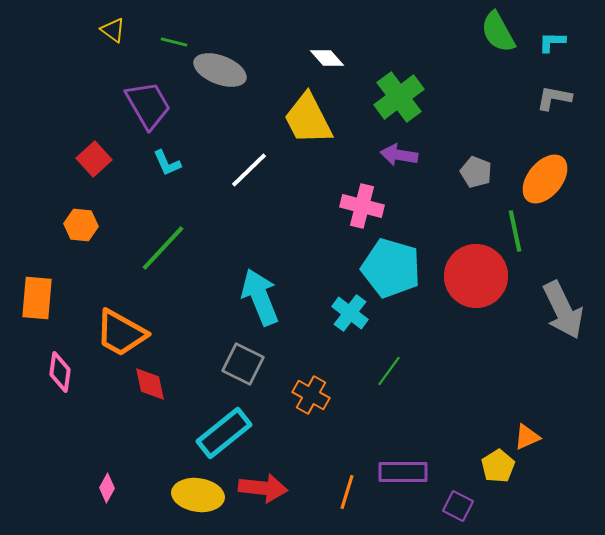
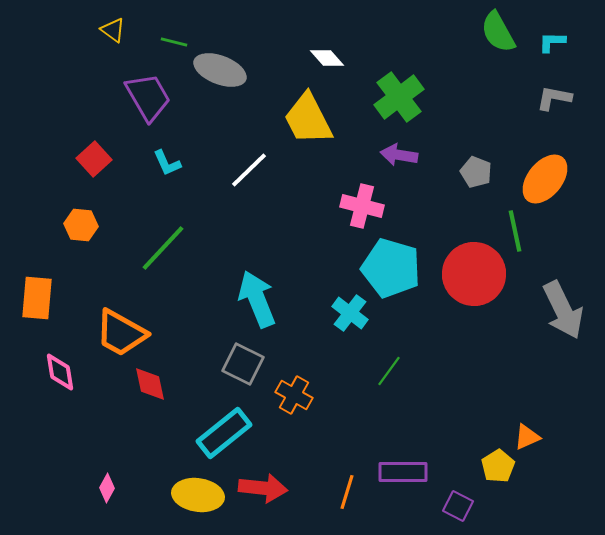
purple trapezoid at (148, 105): moved 8 px up
red circle at (476, 276): moved 2 px left, 2 px up
cyan arrow at (260, 297): moved 3 px left, 2 px down
pink diamond at (60, 372): rotated 18 degrees counterclockwise
orange cross at (311, 395): moved 17 px left
